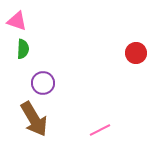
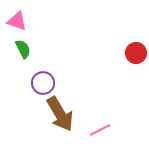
green semicircle: rotated 30 degrees counterclockwise
brown arrow: moved 26 px right, 5 px up
